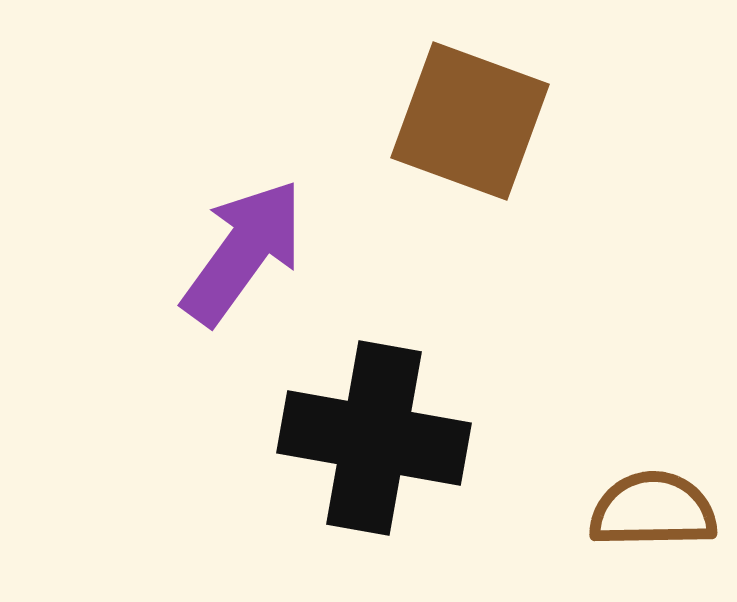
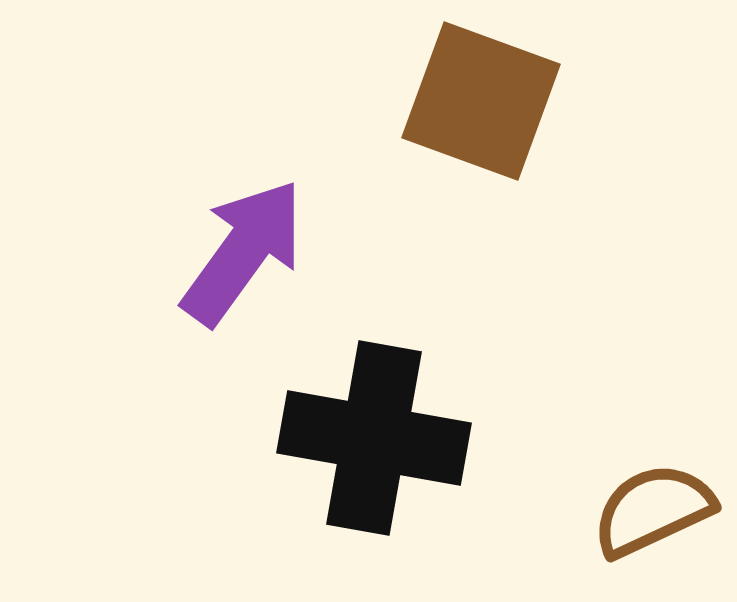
brown square: moved 11 px right, 20 px up
brown semicircle: rotated 24 degrees counterclockwise
